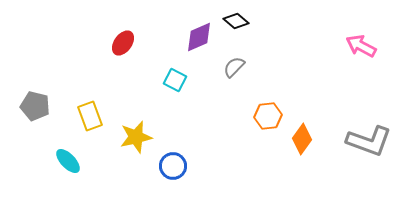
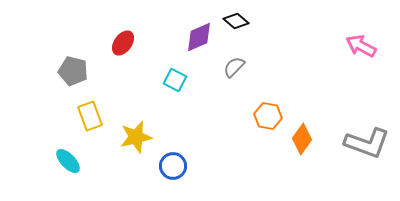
gray pentagon: moved 38 px right, 35 px up
orange hexagon: rotated 16 degrees clockwise
gray L-shape: moved 2 px left, 2 px down
